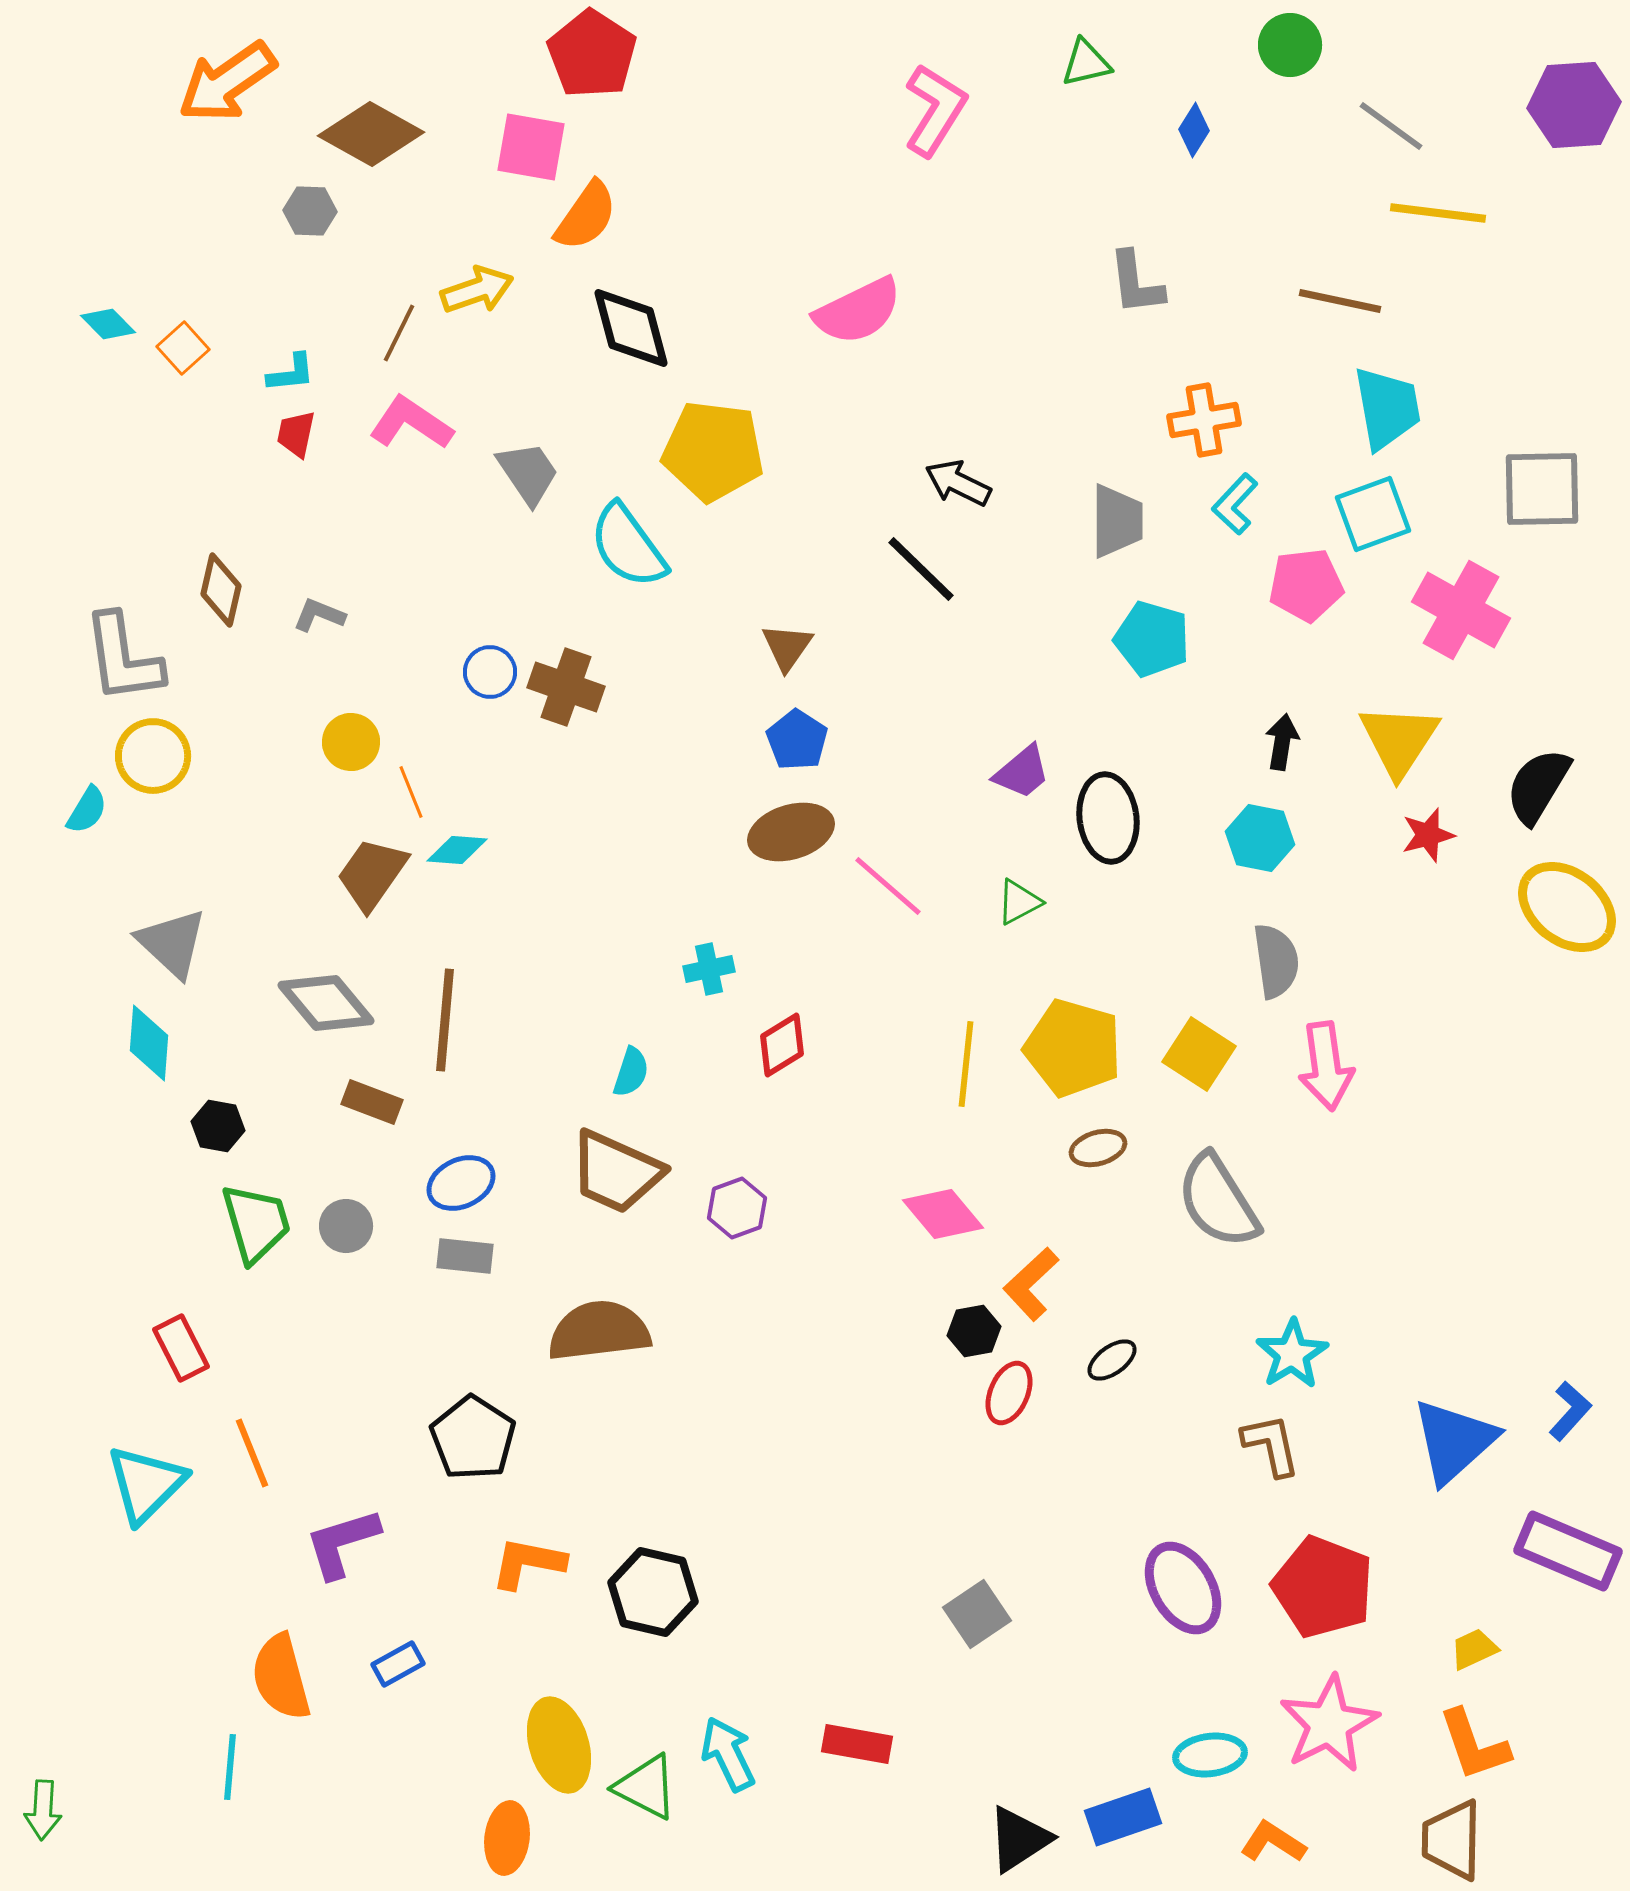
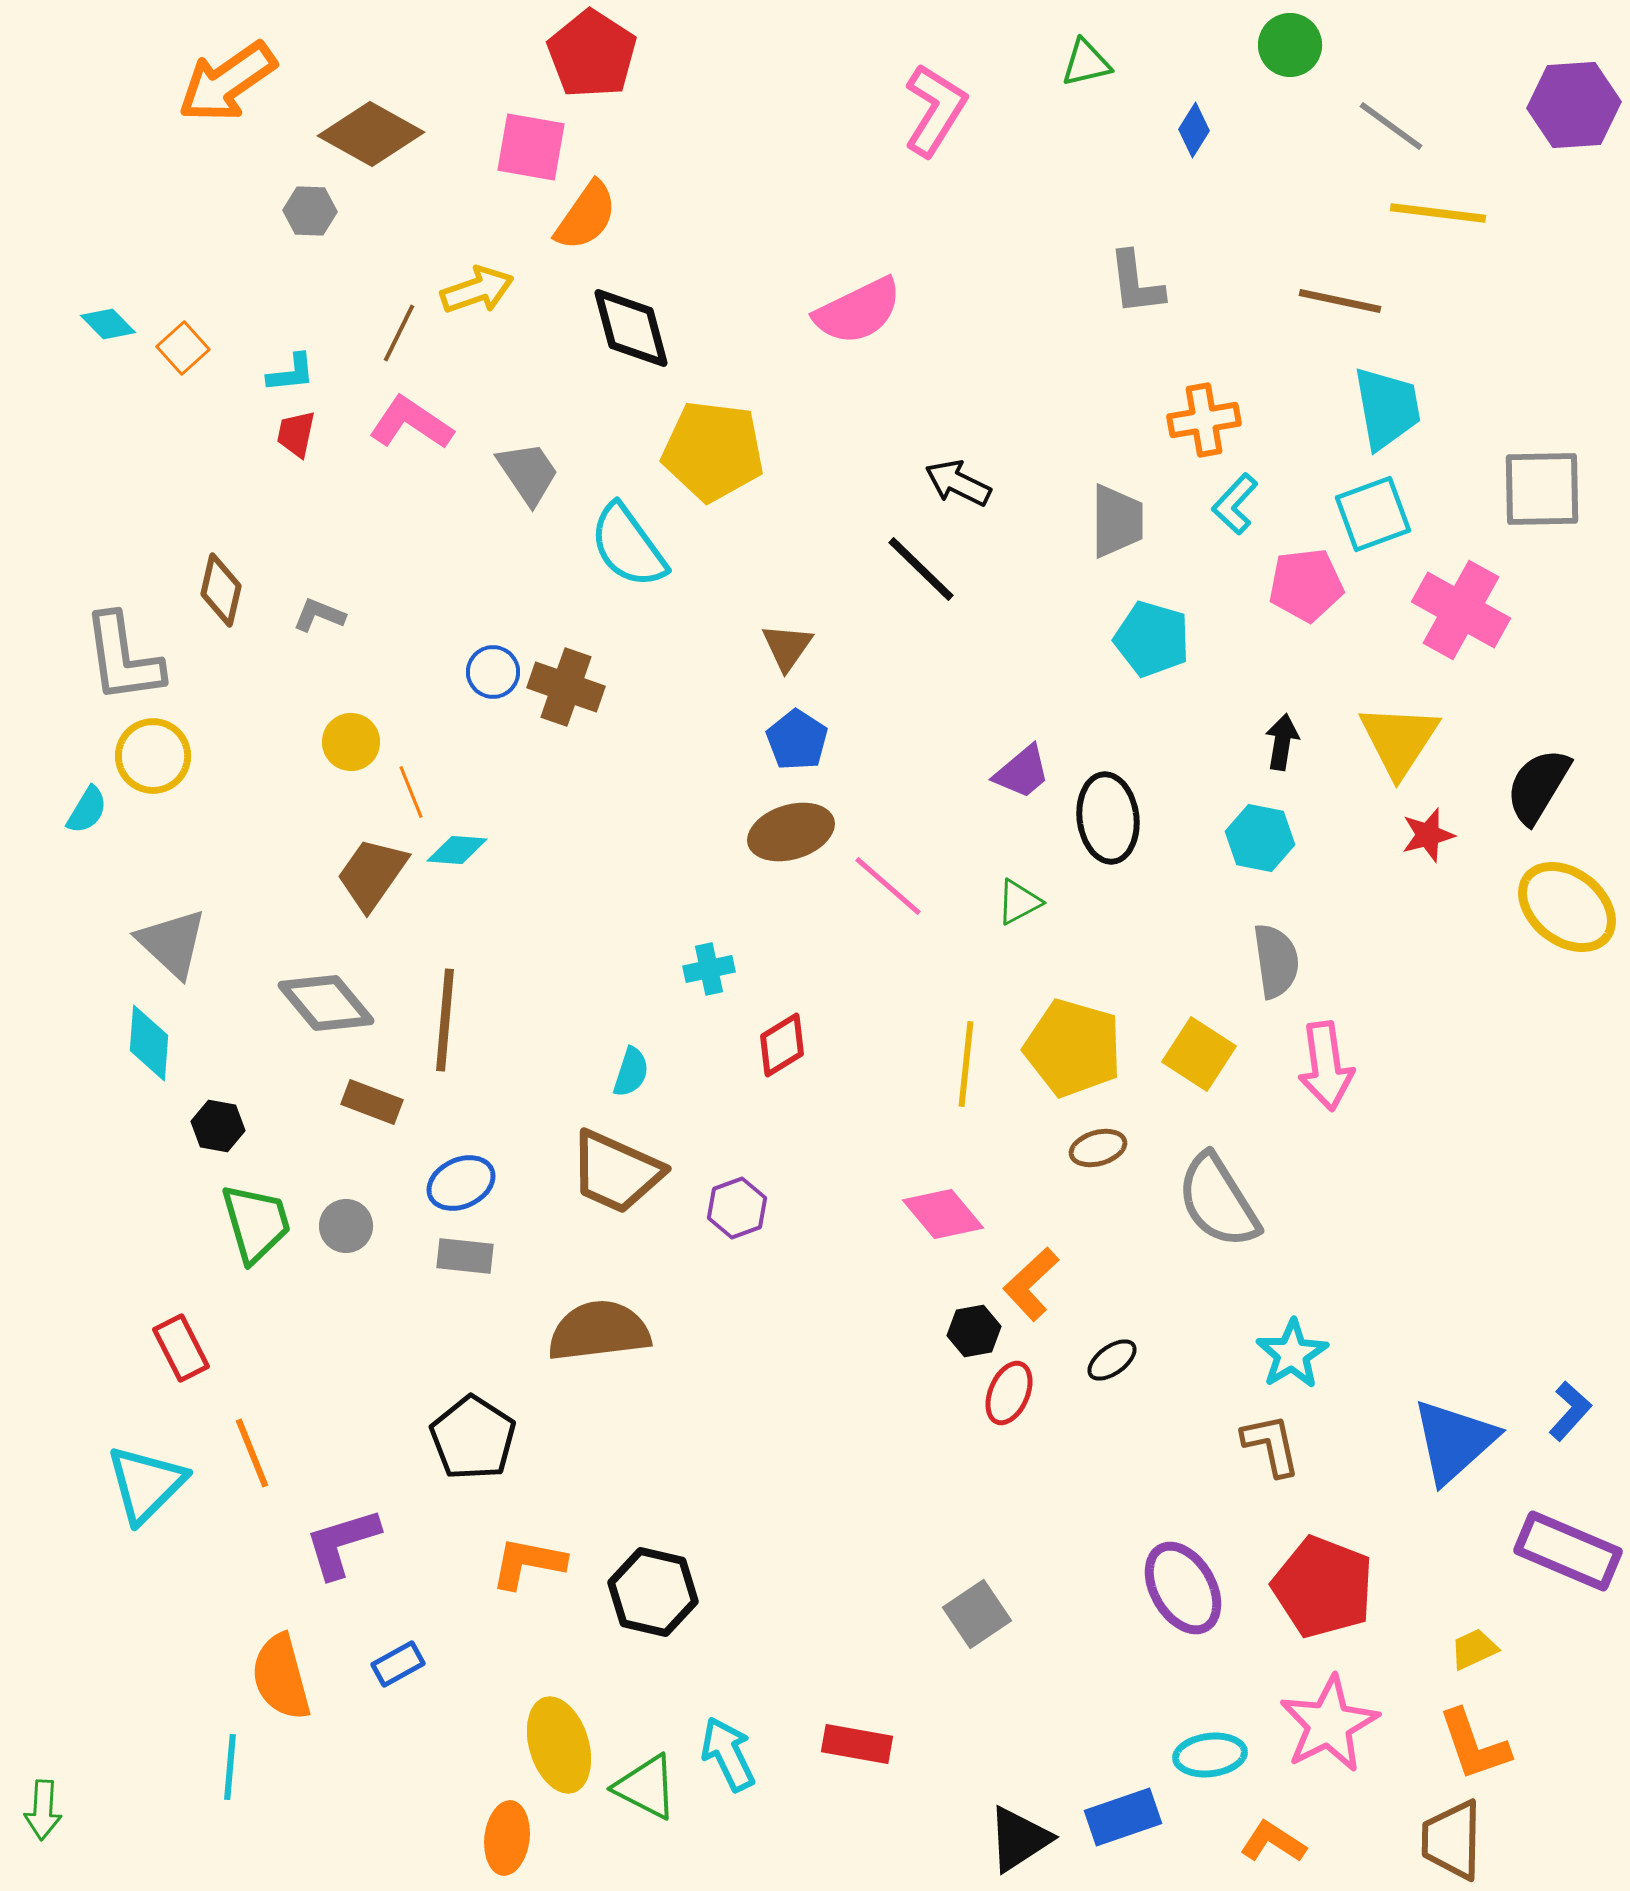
blue circle at (490, 672): moved 3 px right
